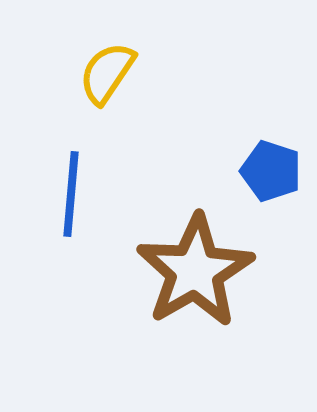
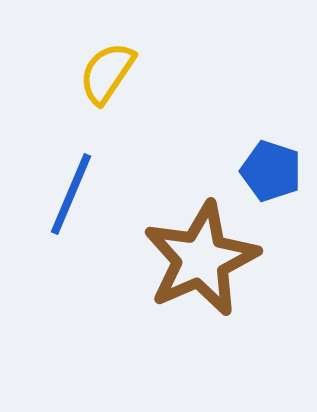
blue line: rotated 18 degrees clockwise
brown star: moved 6 px right, 12 px up; rotated 6 degrees clockwise
